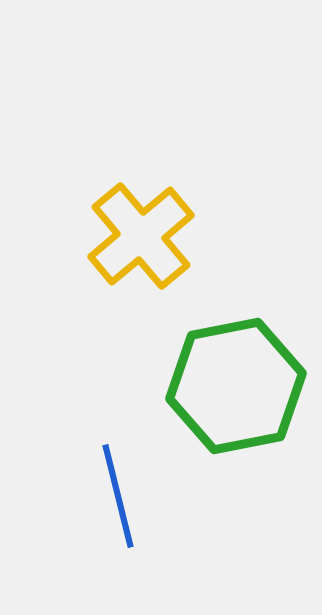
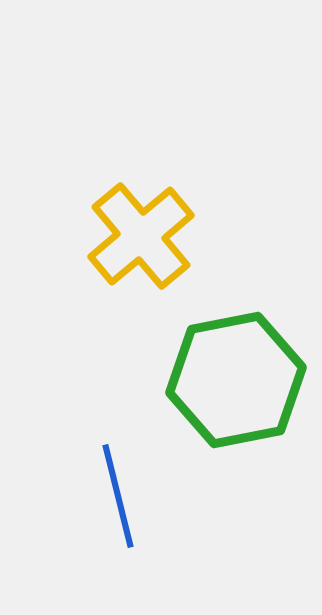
green hexagon: moved 6 px up
